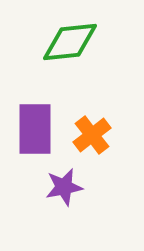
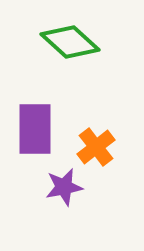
green diamond: rotated 48 degrees clockwise
orange cross: moved 4 px right, 12 px down
